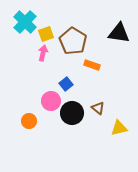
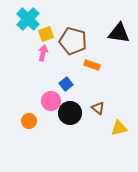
cyan cross: moved 3 px right, 3 px up
brown pentagon: rotated 16 degrees counterclockwise
black circle: moved 2 px left
